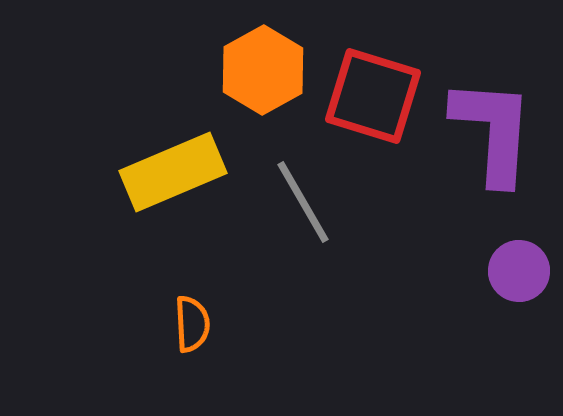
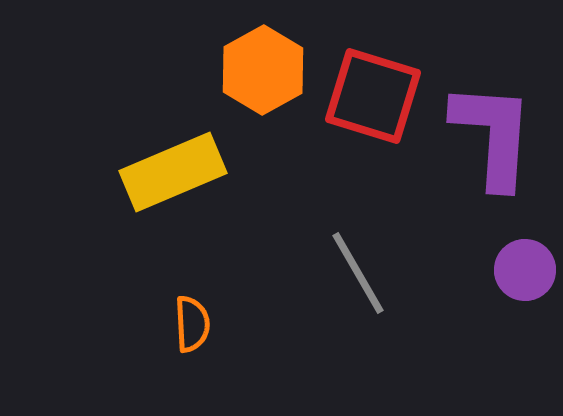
purple L-shape: moved 4 px down
gray line: moved 55 px right, 71 px down
purple circle: moved 6 px right, 1 px up
